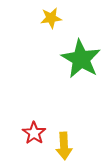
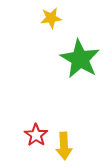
green star: moved 1 px left
red star: moved 2 px right, 2 px down
